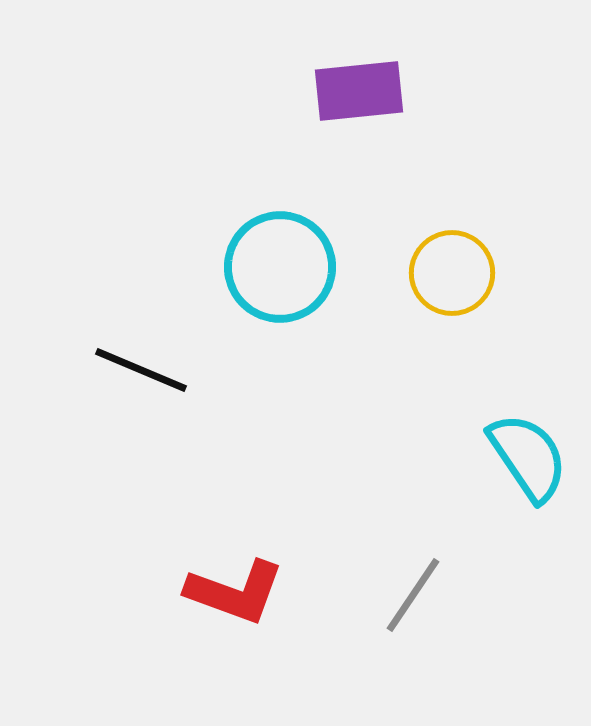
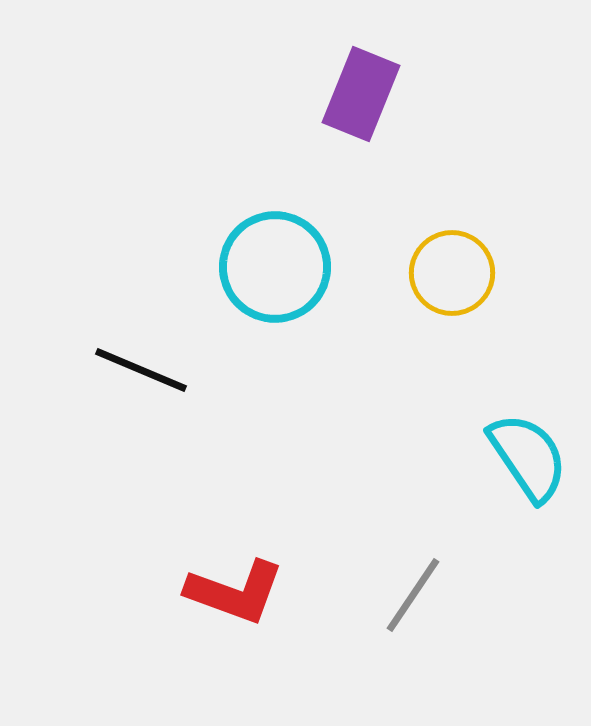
purple rectangle: moved 2 px right, 3 px down; rotated 62 degrees counterclockwise
cyan circle: moved 5 px left
